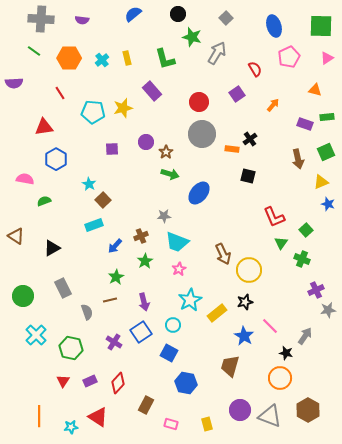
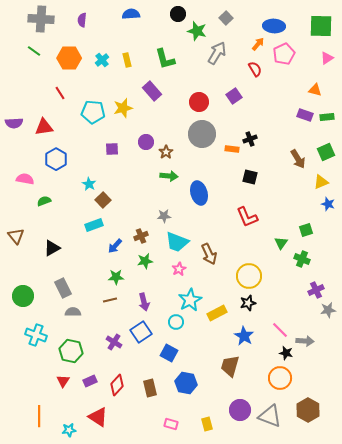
blue semicircle at (133, 14): moved 2 px left; rotated 36 degrees clockwise
purple semicircle at (82, 20): rotated 88 degrees clockwise
blue ellipse at (274, 26): rotated 70 degrees counterclockwise
green star at (192, 37): moved 5 px right, 6 px up
pink pentagon at (289, 57): moved 5 px left, 3 px up
yellow rectangle at (127, 58): moved 2 px down
purple semicircle at (14, 83): moved 40 px down
purple square at (237, 94): moved 3 px left, 2 px down
orange arrow at (273, 105): moved 15 px left, 61 px up
purple rectangle at (305, 124): moved 9 px up
black cross at (250, 139): rotated 16 degrees clockwise
brown arrow at (298, 159): rotated 18 degrees counterclockwise
green arrow at (170, 174): moved 1 px left, 2 px down; rotated 12 degrees counterclockwise
black square at (248, 176): moved 2 px right, 1 px down
blue ellipse at (199, 193): rotated 55 degrees counterclockwise
red L-shape at (274, 217): moved 27 px left
green square at (306, 230): rotated 24 degrees clockwise
brown triangle at (16, 236): rotated 18 degrees clockwise
brown arrow at (223, 254): moved 14 px left
green star at (145, 261): rotated 21 degrees clockwise
yellow circle at (249, 270): moved 6 px down
green star at (116, 277): rotated 28 degrees clockwise
black star at (245, 302): moved 3 px right, 1 px down
gray semicircle at (87, 312): moved 14 px left; rotated 70 degrees counterclockwise
yellow rectangle at (217, 313): rotated 12 degrees clockwise
cyan circle at (173, 325): moved 3 px right, 3 px up
pink line at (270, 326): moved 10 px right, 4 px down
cyan cross at (36, 335): rotated 25 degrees counterclockwise
gray arrow at (305, 336): moved 5 px down; rotated 60 degrees clockwise
green hexagon at (71, 348): moved 3 px down
red diamond at (118, 383): moved 1 px left, 2 px down
brown rectangle at (146, 405): moved 4 px right, 17 px up; rotated 42 degrees counterclockwise
cyan star at (71, 427): moved 2 px left, 3 px down
